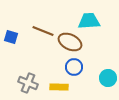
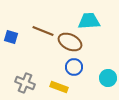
gray cross: moved 3 px left
yellow rectangle: rotated 18 degrees clockwise
